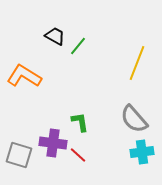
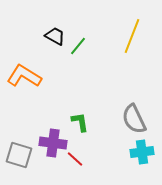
yellow line: moved 5 px left, 27 px up
gray semicircle: rotated 16 degrees clockwise
red line: moved 3 px left, 4 px down
